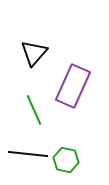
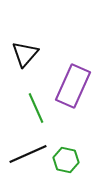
black triangle: moved 9 px left, 1 px down
green line: moved 2 px right, 2 px up
black line: rotated 30 degrees counterclockwise
